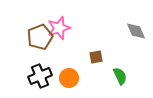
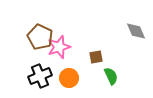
pink star: moved 19 px down
brown pentagon: rotated 25 degrees counterclockwise
green semicircle: moved 9 px left
